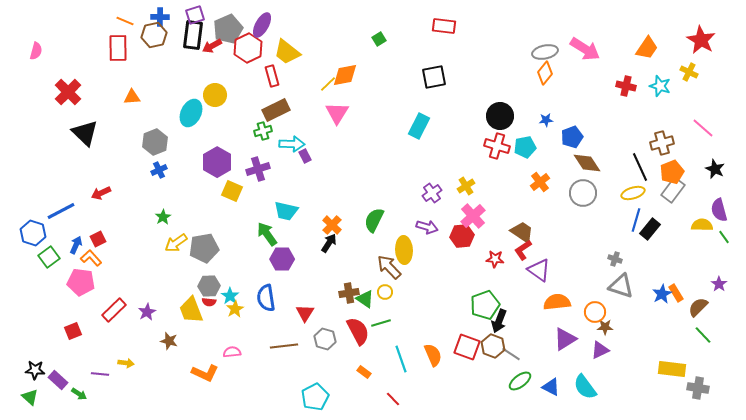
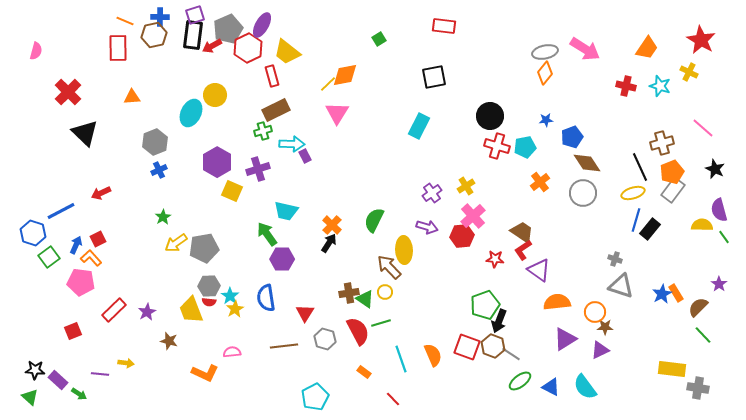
black circle at (500, 116): moved 10 px left
